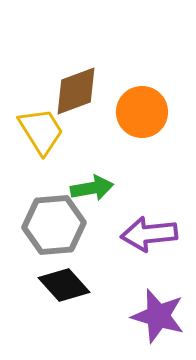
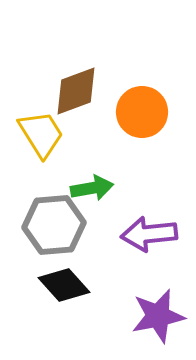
yellow trapezoid: moved 3 px down
purple star: rotated 28 degrees counterclockwise
